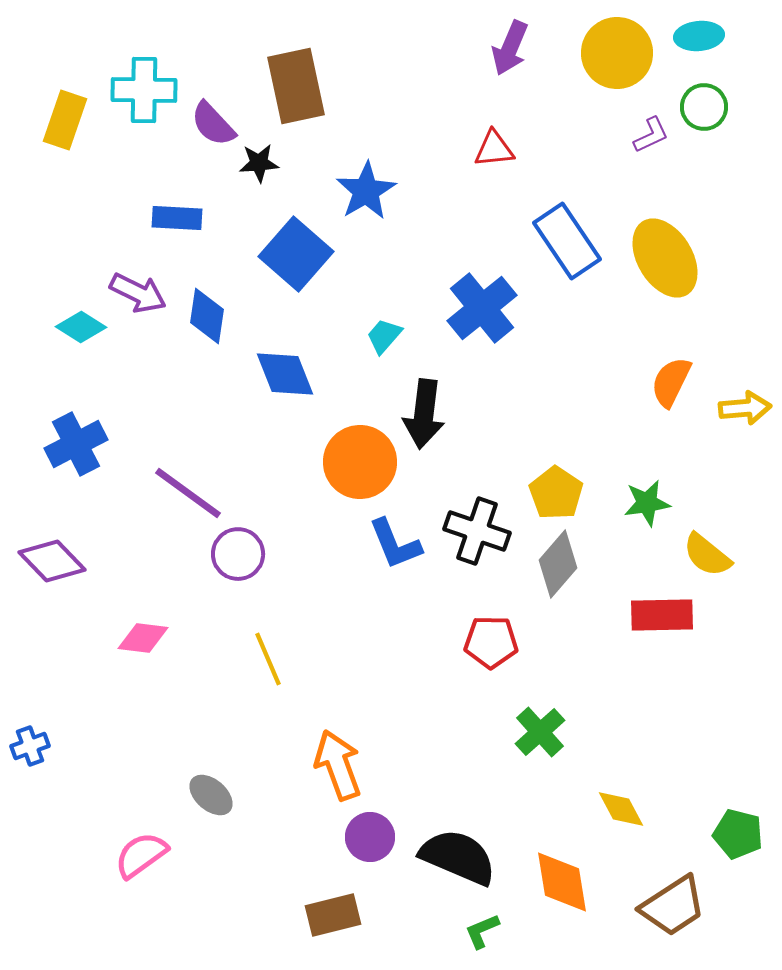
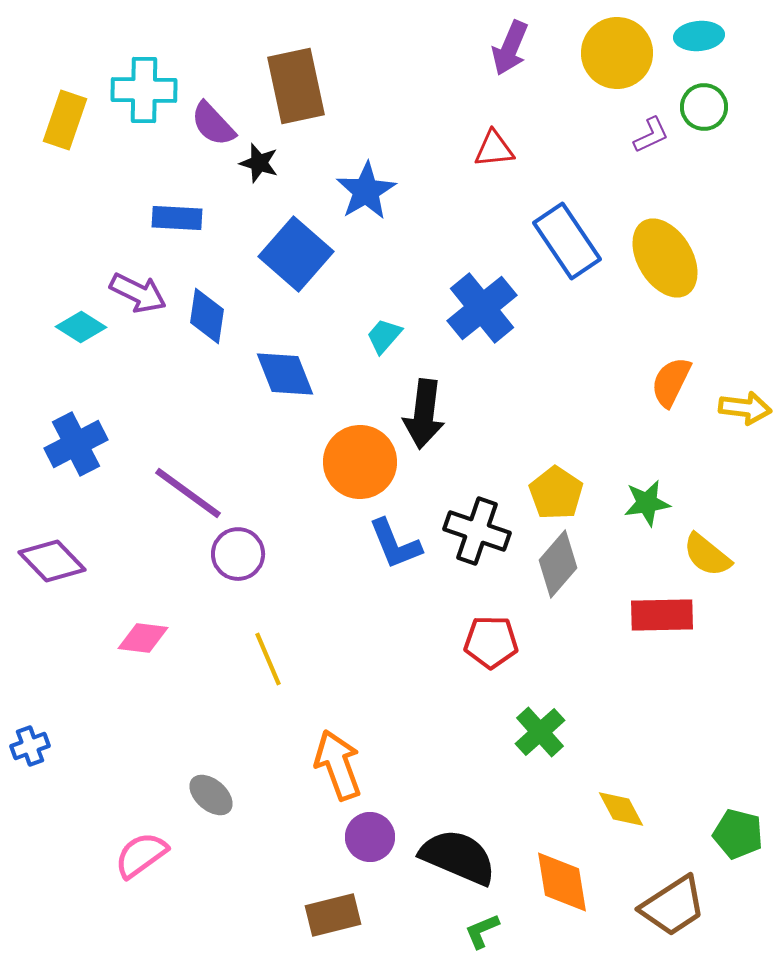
black star at (259, 163): rotated 21 degrees clockwise
yellow arrow at (745, 408): rotated 12 degrees clockwise
